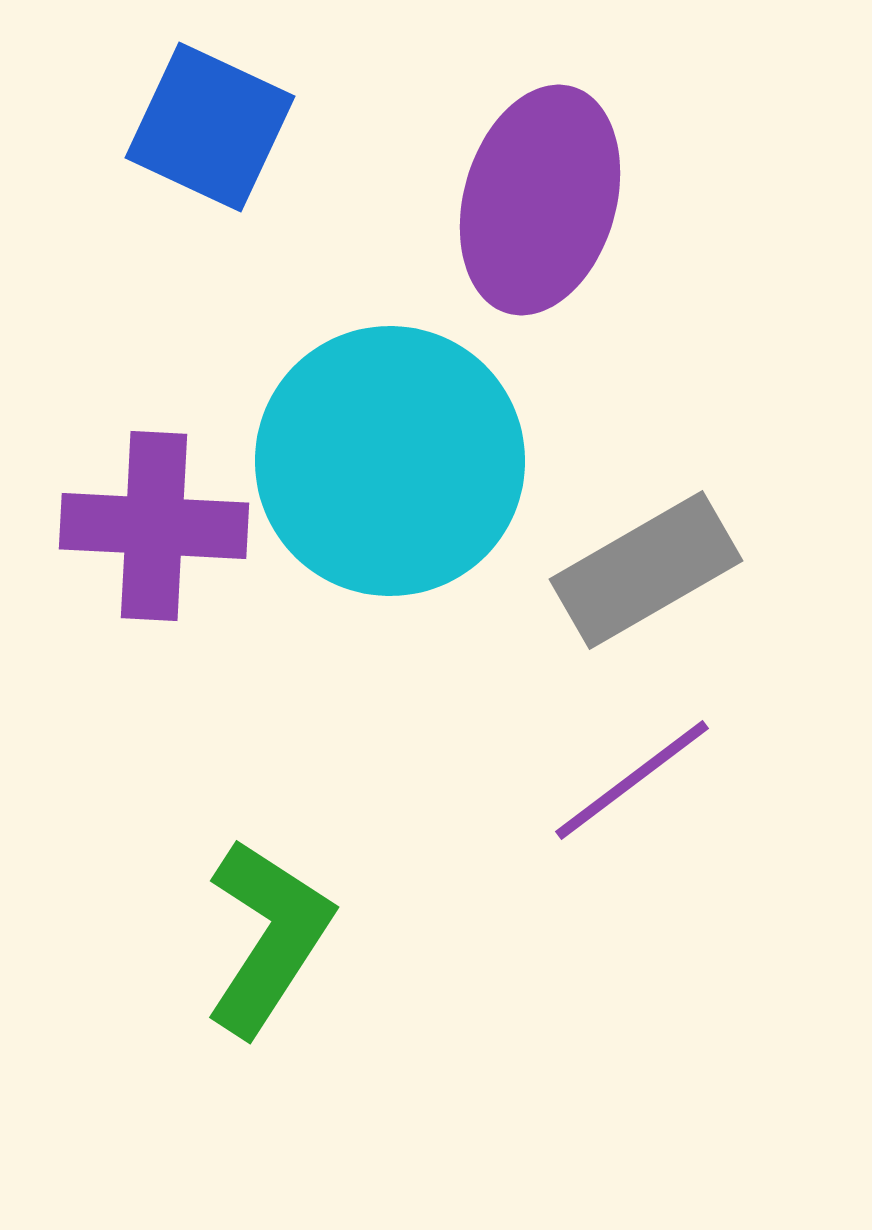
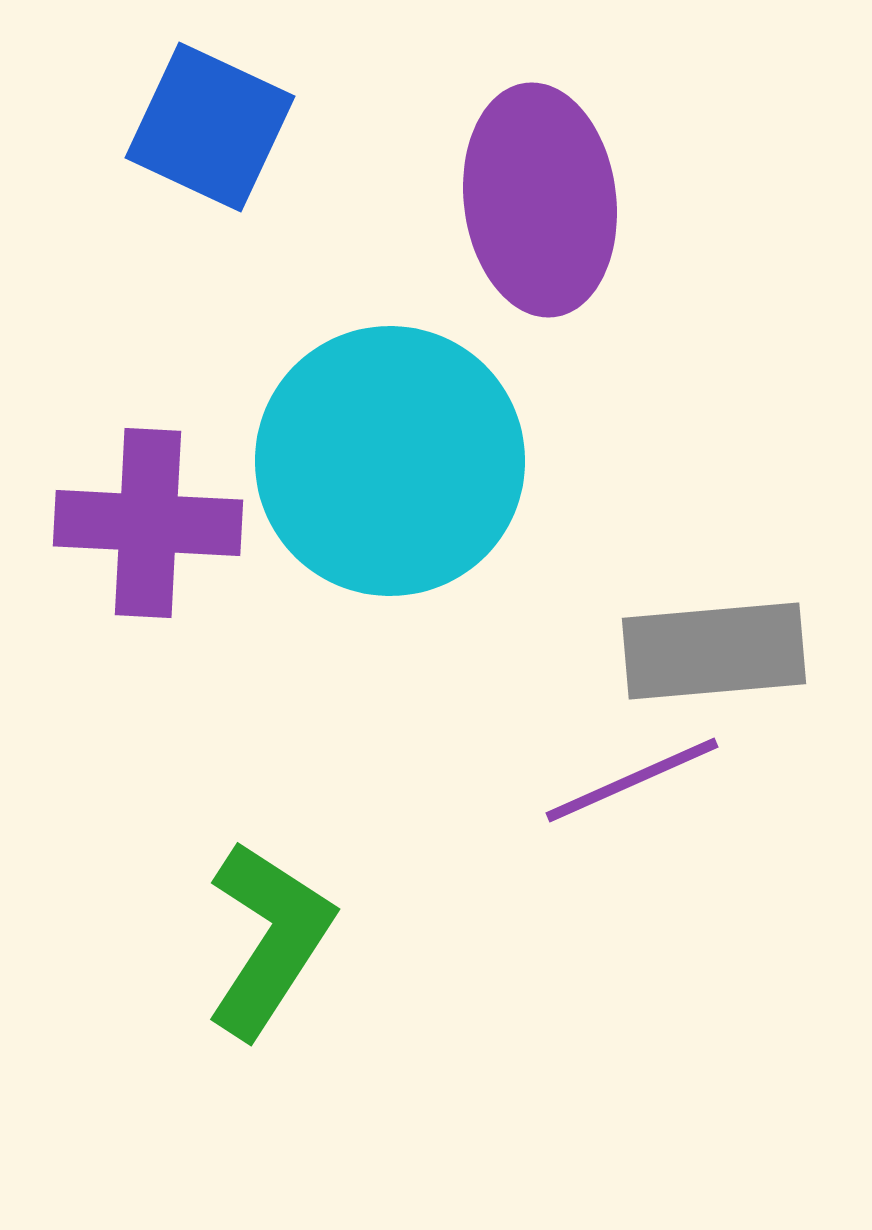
purple ellipse: rotated 23 degrees counterclockwise
purple cross: moved 6 px left, 3 px up
gray rectangle: moved 68 px right, 81 px down; rotated 25 degrees clockwise
purple line: rotated 13 degrees clockwise
green L-shape: moved 1 px right, 2 px down
